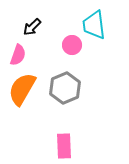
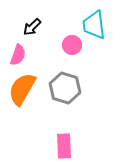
gray hexagon: rotated 20 degrees counterclockwise
